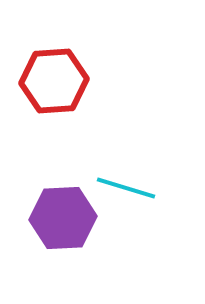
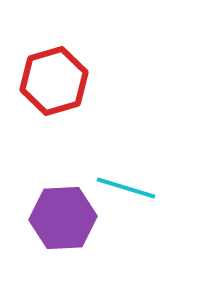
red hexagon: rotated 12 degrees counterclockwise
